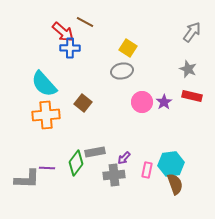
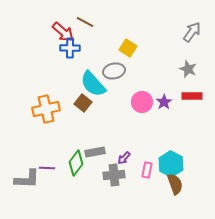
gray ellipse: moved 8 px left
cyan semicircle: moved 49 px right
red rectangle: rotated 12 degrees counterclockwise
orange cross: moved 6 px up; rotated 8 degrees counterclockwise
cyan hexagon: rotated 25 degrees counterclockwise
